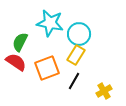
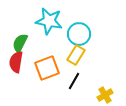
cyan star: moved 1 px left, 2 px up
green semicircle: moved 1 px down
red semicircle: rotated 115 degrees counterclockwise
yellow cross: moved 1 px right, 4 px down
